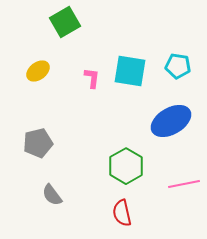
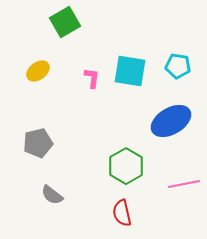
gray semicircle: rotated 15 degrees counterclockwise
